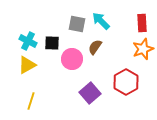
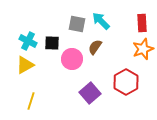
yellow triangle: moved 2 px left
